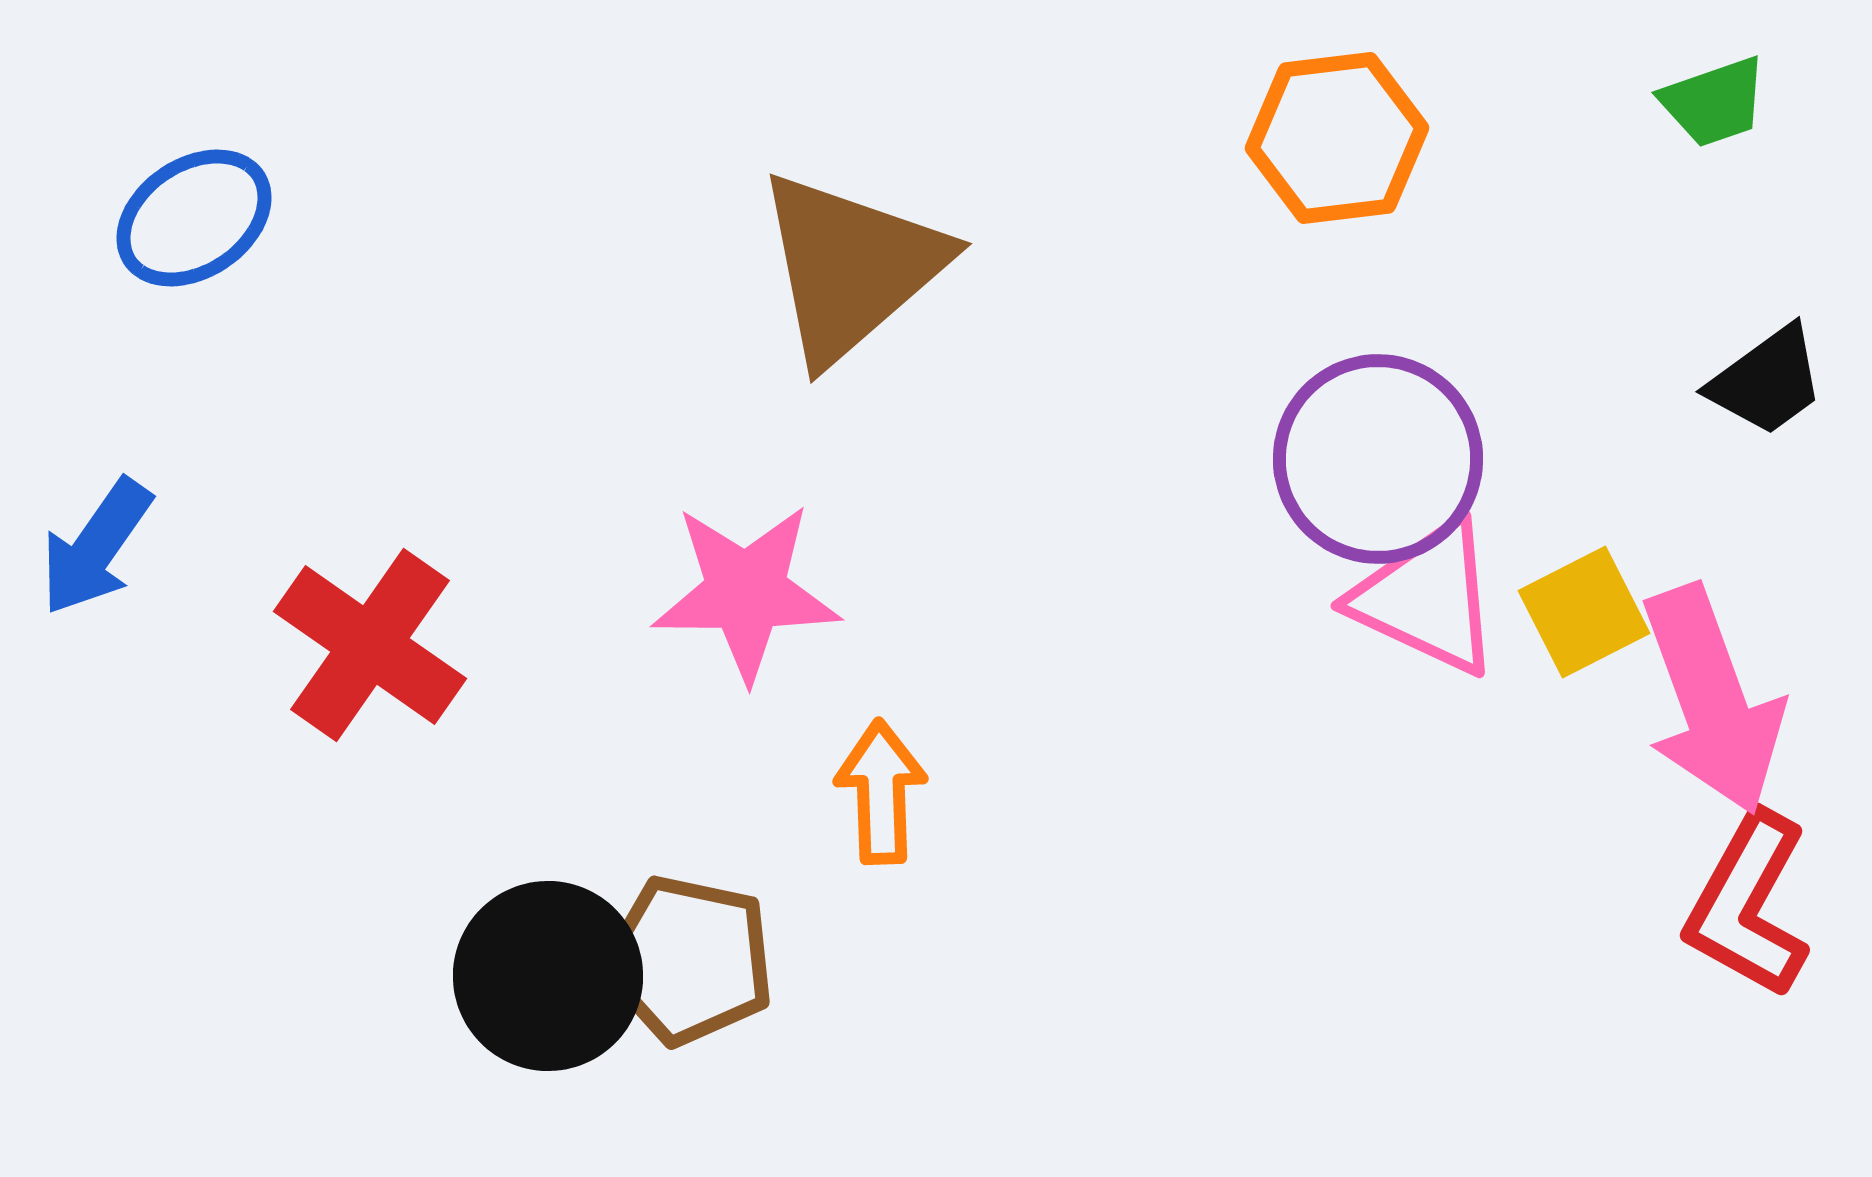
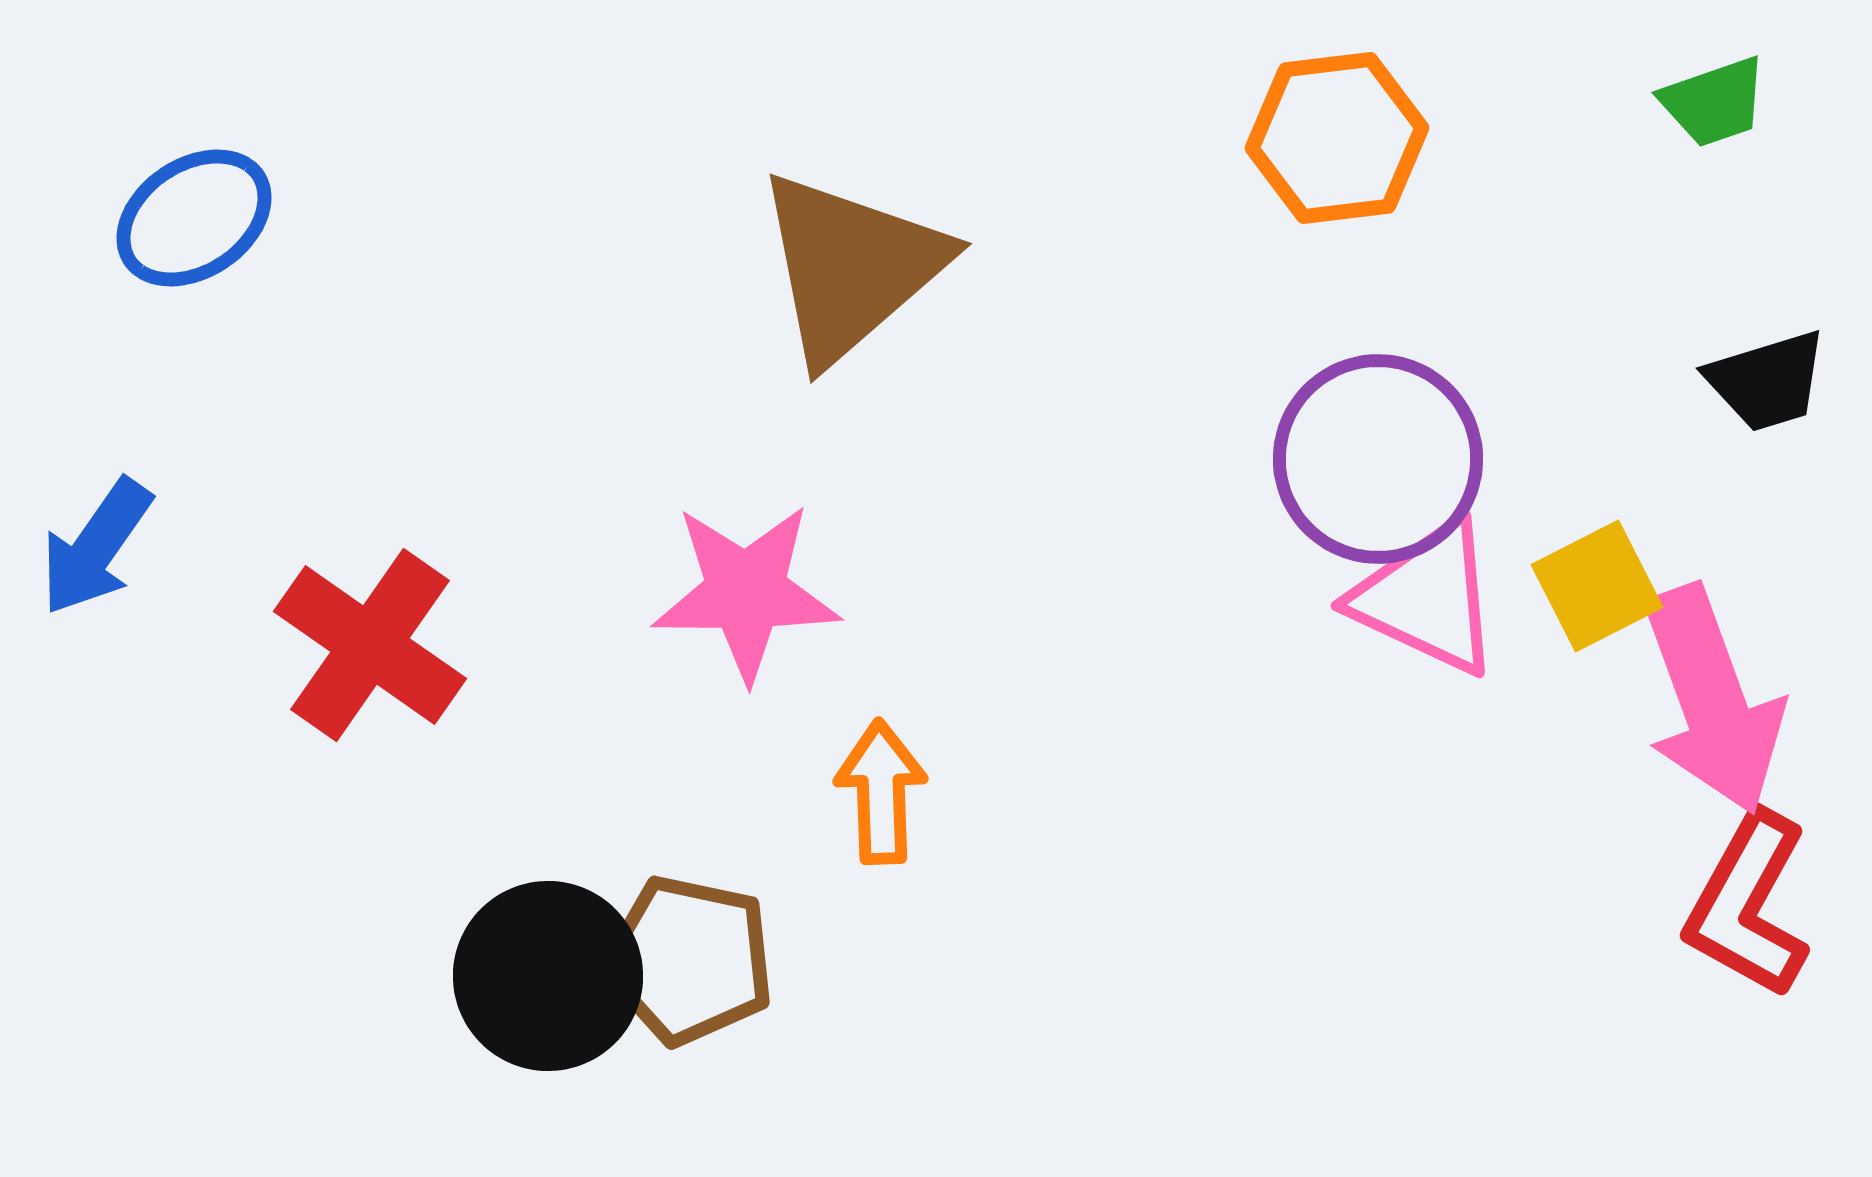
black trapezoid: rotated 19 degrees clockwise
yellow square: moved 13 px right, 26 px up
